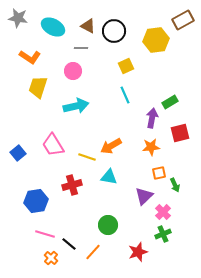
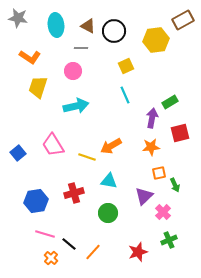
cyan ellipse: moved 3 px right, 2 px up; rotated 55 degrees clockwise
cyan triangle: moved 4 px down
red cross: moved 2 px right, 8 px down
green circle: moved 12 px up
green cross: moved 6 px right, 6 px down
